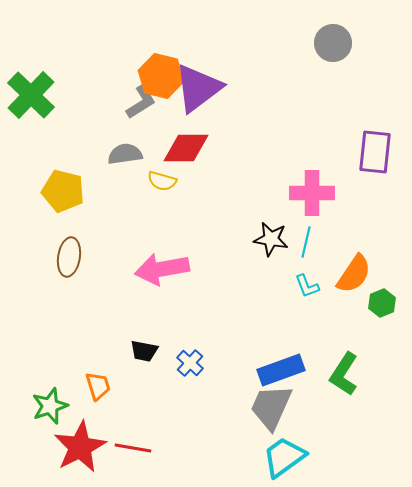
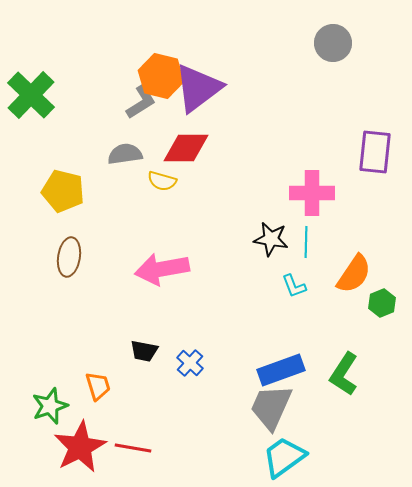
cyan line: rotated 12 degrees counterclockwise
cyan L-shape: moved 13 px left
